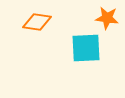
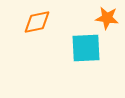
orange diamond: rotated 20 degrees counterclockwise
